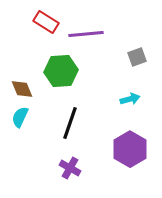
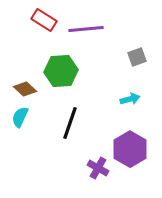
red rectangle: moved 2 px left, 2 px up
purple line: moved 5 px up
brown diamond: moved 3 px right; rotated 25 degrees counterclockwise
purple cross: moved 28 px right
